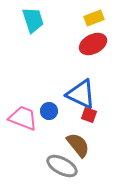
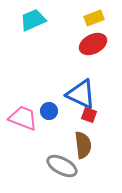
cyan trapezoid: rotated 96 degrees counterclockwise
brown semicircle: moved 5 px right; rotated 32 degrees clockwise
